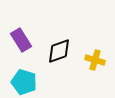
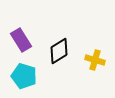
black diamond: rotated 12 degrees counterclockwise
cyan pentagon: moved 6 px up
